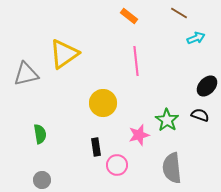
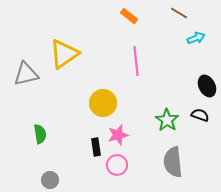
black ellipse: rotated 70 degrees counterclockwise
pink star: moved 21 px left
gray semicircle: moved 1 px right, 6 px up
gray circle: moved 8 px right
